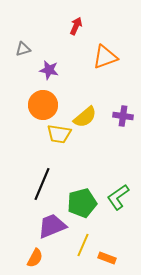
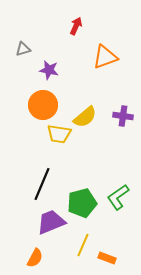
purple trapezoid: moved 1 px left, 4 px up
